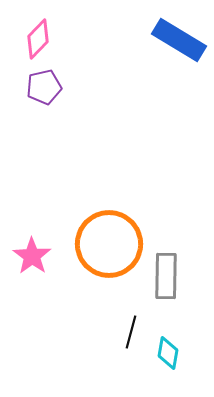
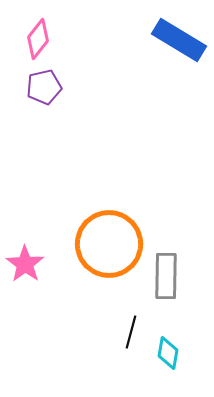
pink diamond: rotated 6 degrees counterclockwise
pink star: moved 7 px left, 8 px down
